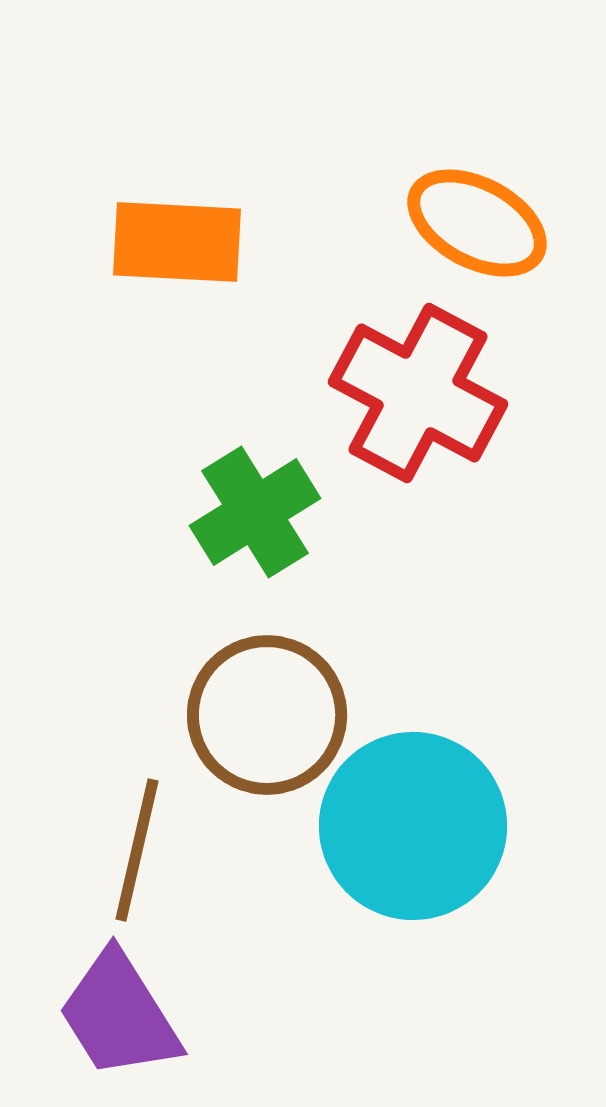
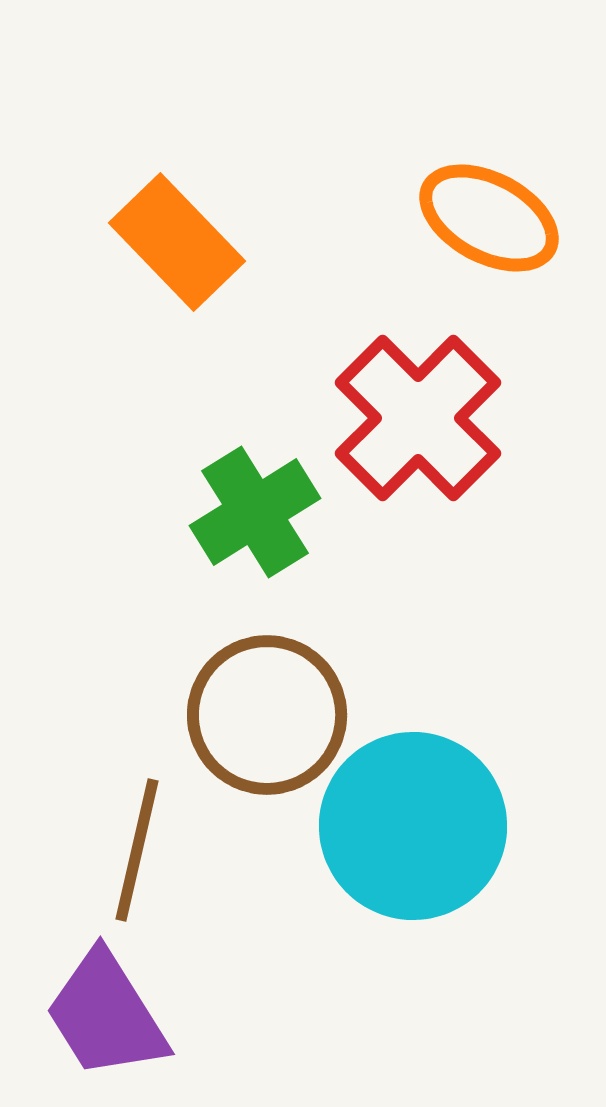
orange ellipse: moved 12 px right, 5 px up
orange rectangle: rotated 43 degrees clockwise
red cross: moved 25 px down; rotated 17 degrees clockwise
purple trapezoid: moved 13 px left
